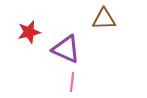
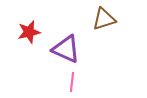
brown triangle: rotated 15 degrees counterclockwise
